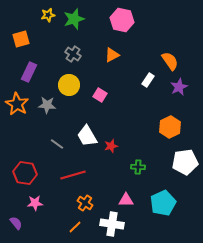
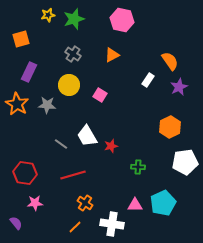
gray line: moved 4 px right
pink triangle: moved 9 px right, 5 px down
